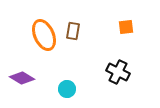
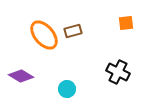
orange square: moved 4 px up
brown rectangle: rotated 66 degrees clockwise
orange ellipse: rotated 16 degrees counterclockwise
purple diamond: moved 1 px left, 2 px up
